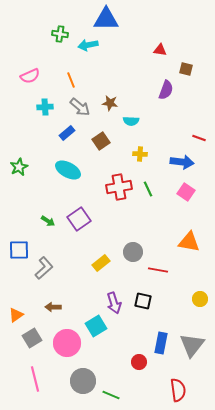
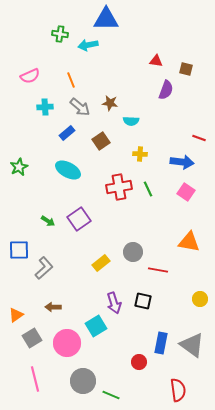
red triangle at (160, 50): moved 4 px left, 11 px down
gray triangle at (192, 345): rotated 32 degrees counterclockwise
